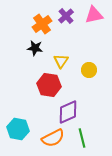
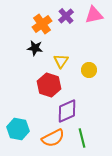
red hexagon: rotated 10 degrees clockwise
purple diamond: moved 1 px left, 1 px up
